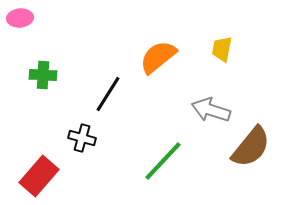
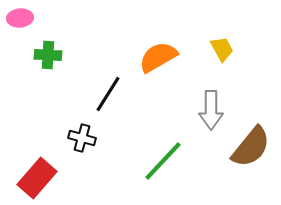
yellow trapezoid: rotated 140 degrees clockwise
orange semicircle: rotated 9 degrees clockwise
green cross: moved 5 px right, 20 px up
gray arrow: rotated 108 degrees counterclockwise
red rectangle: moved 2 px left, 2 px down
